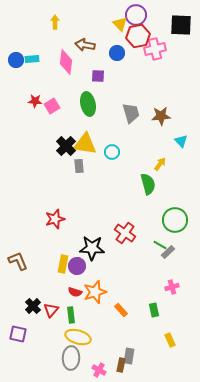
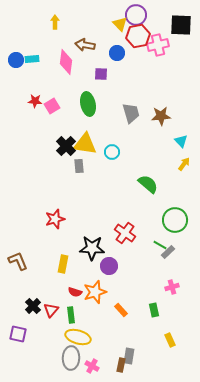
pink cross at (155, 49): moved 3 px right, 4 px up
purple square at (98, 76): moved 3 px right, 2 px up
yellow arrow at (160, 164): moved 24 px right
green semicircle at (148, 184): rotated 35 degrees counterclockwise
purple circle at (77, 266): moved 32 px right
pink cross at (99, 370): moved 7 px left, 4 px up
